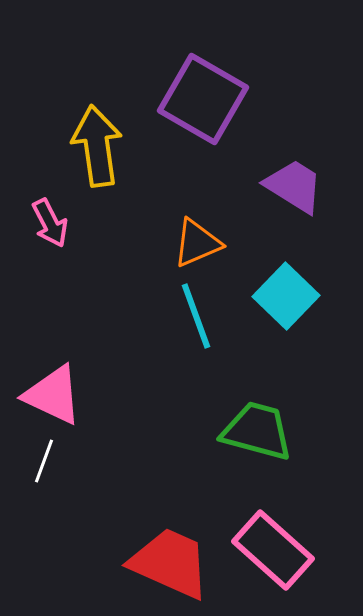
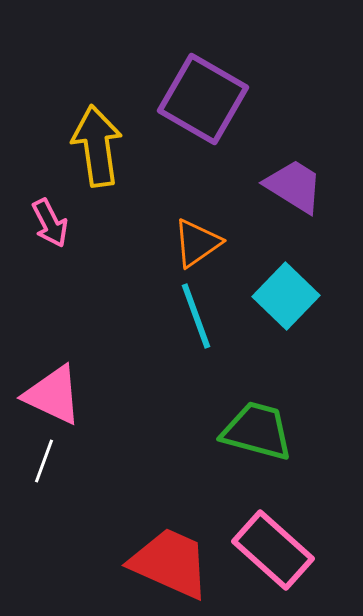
orange triangle: rotated 12 degrees counterclockwise
